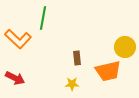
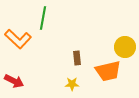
red arrow: moved 1 px left, 3 px down
